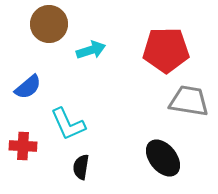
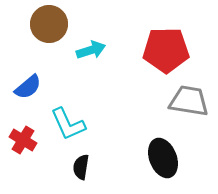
red cross: moved 6 px up; rotated 28 degrees clockwise
black ellipse: rotated 18 degrees clockwise
